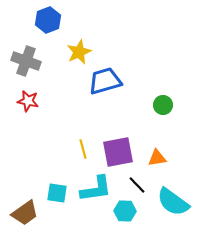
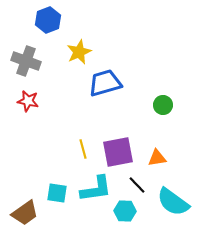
blue trapezoid: moved 2 px down
